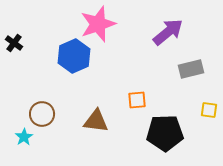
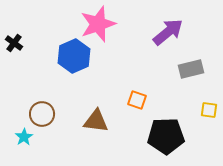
orange square: rotated 24 degrees clockwise
black pentagon: moved 1 px right, 3 px down
